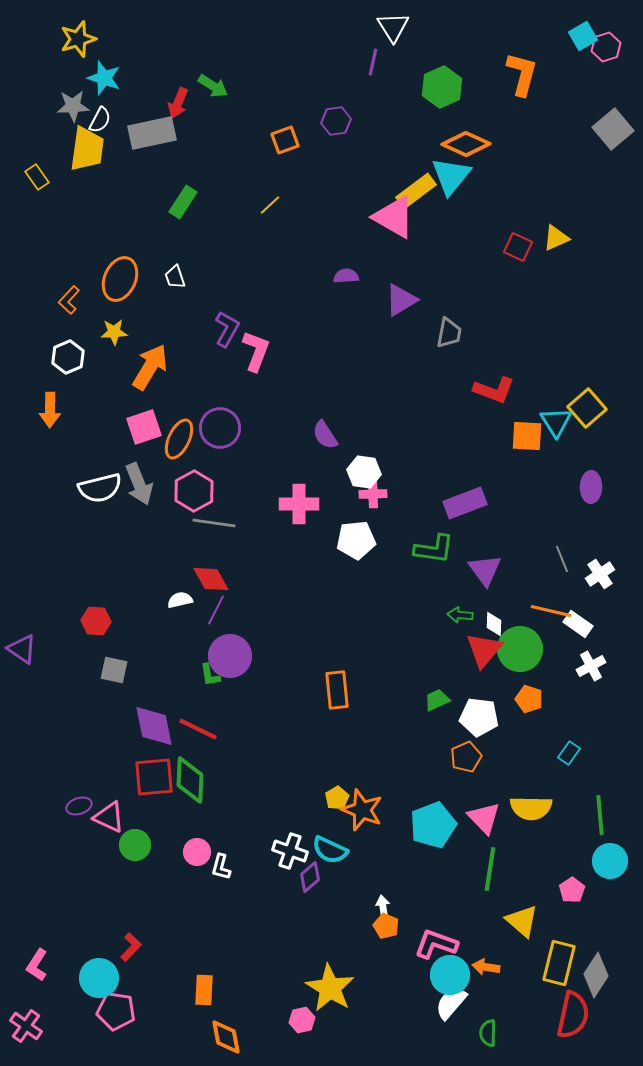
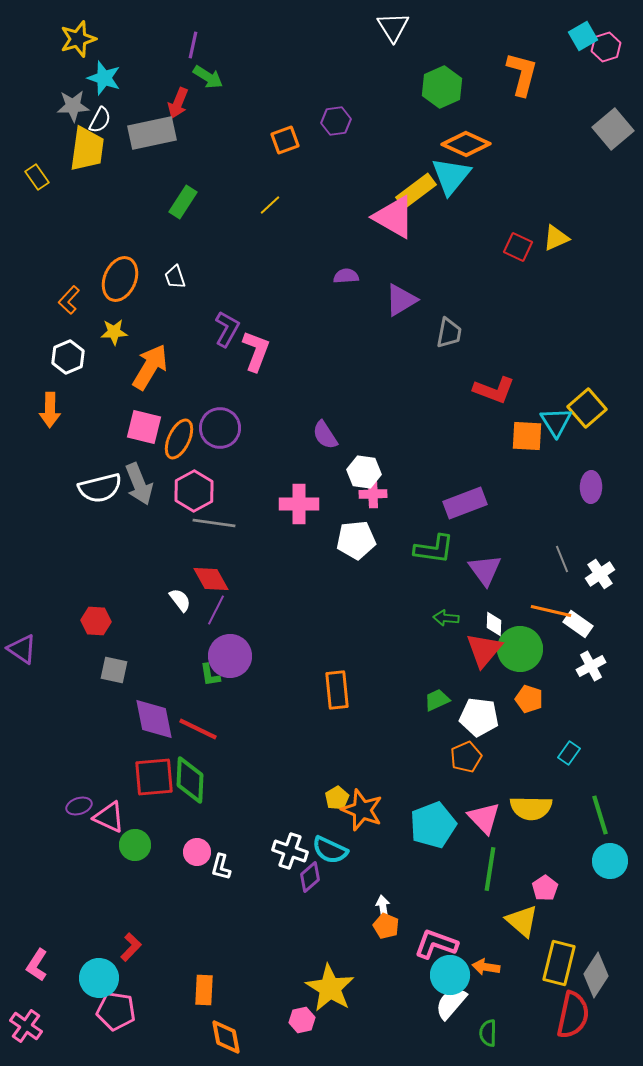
purple line at (373, 62): moved 180 px left, 17 px up
green arrow at (213, 86): moved 5 px left, 9 px up
pink square at (144, 427): rotated 33 degrees clockwise
white semicircle at (180, 600): rotated 65 degrees clockwise
green arrow at (460, 615): moved 14 px left, 3 px down
purple diamond at (154, 726): moved 7 px up
green line at (600, 815): rotated 12 degrees counterclockwise
pink pentagon at (572, 890): moved 27 px left, 2 px up
